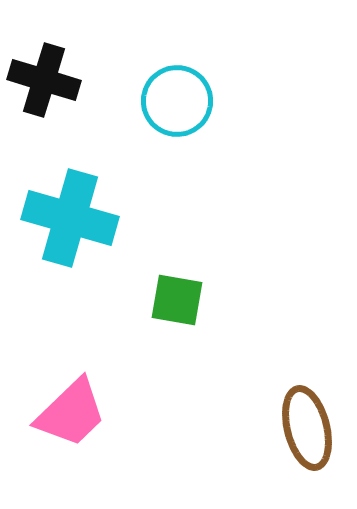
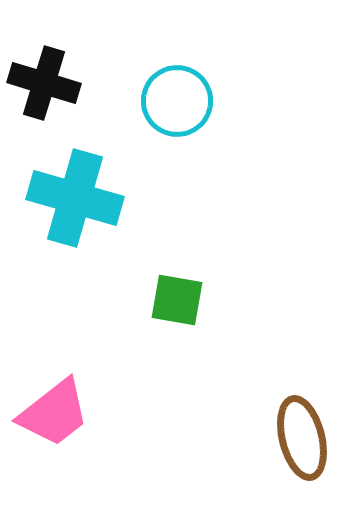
black cross: moved 3 px down
cyan cross: moved 5 px right, 20 px up
pink trapezoid: moved 17 px left; rotated 6 degrees clockwise
brown ellipse: moved 5 px left, 10 px down
